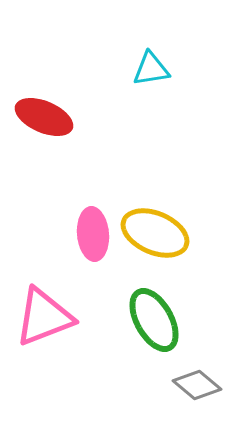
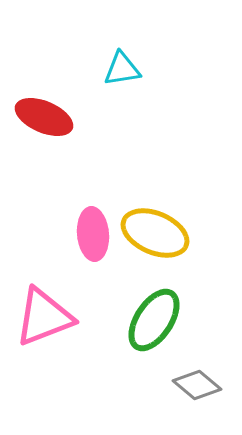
cyan triangle: moved 29 px left
green ellipse: rotated 62 degrees clockwise
